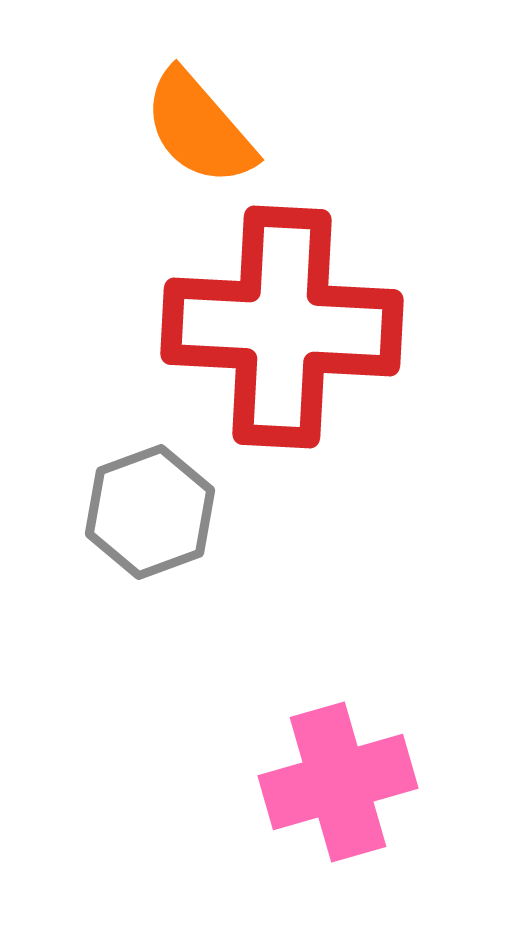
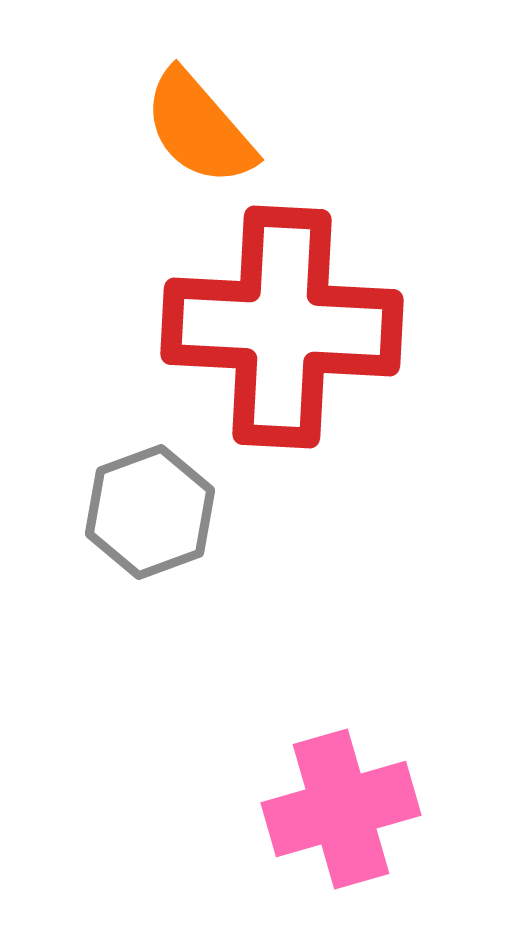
pink cross: moved 3 px right, 27 px down
